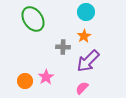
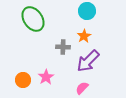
cyan circle: moved 1 px right, 1 px up
orange circle: moved 2 px left, 1 px up
